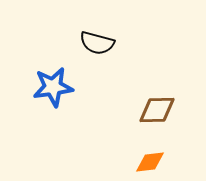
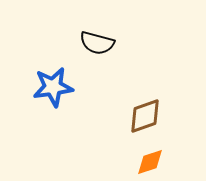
brown diamond: moved 12 px left, 6 px down; rotated 18 degrees counterclockwise
orange diamond: rotated 12 degrees counterclockwise
